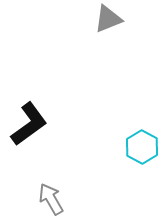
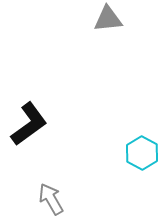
gray triangle: rotated 16 degrees clockwise
cyan hexagon: moved 6 px down
